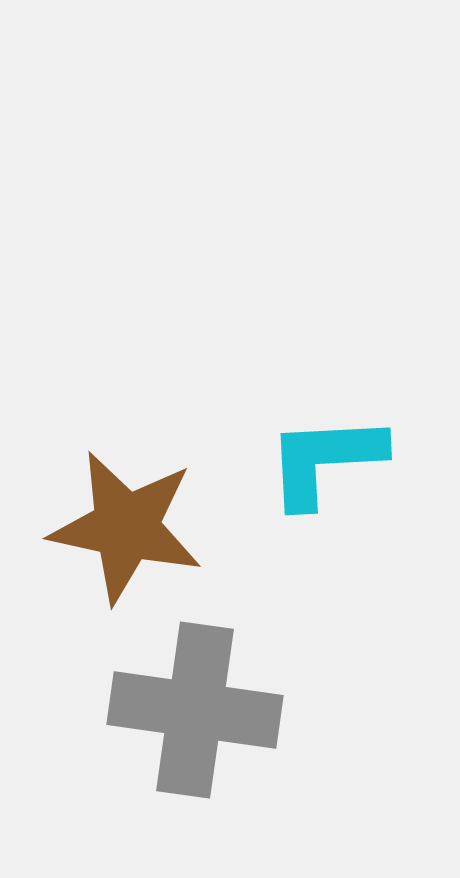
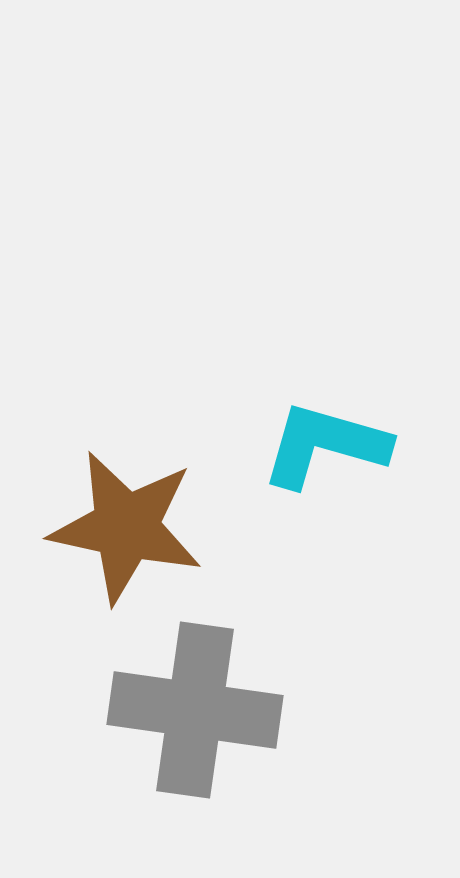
cyan L-shape: moved 15 px up; rotated 19 degrees clockwise
